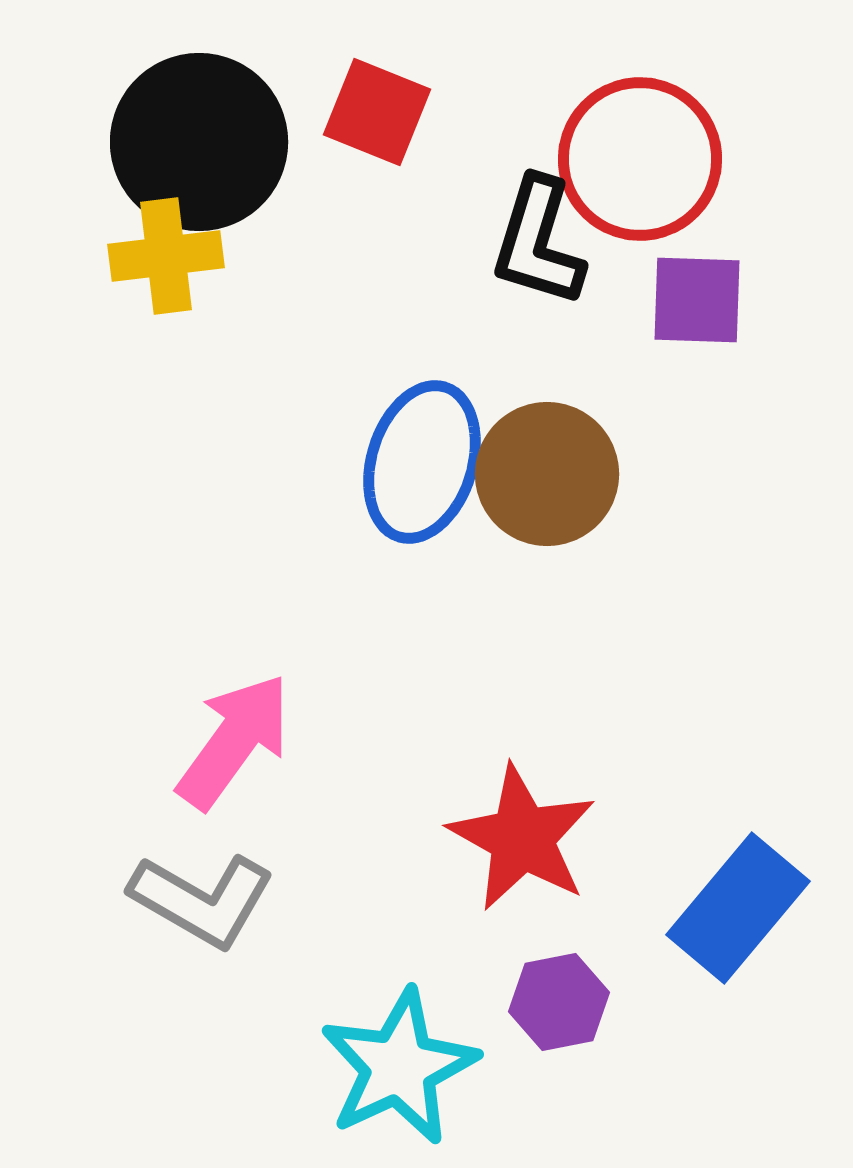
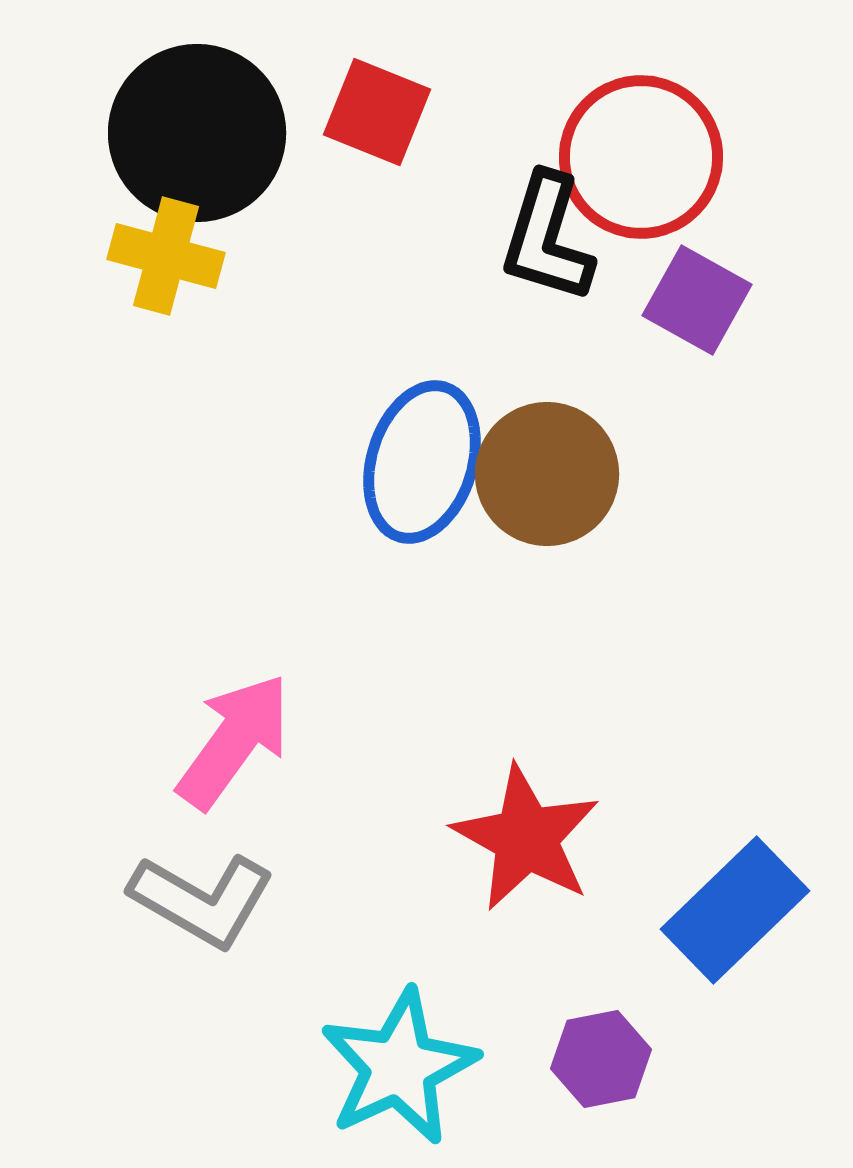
black circle: moved 2 px left, 9 px up
red circle: moved 1 px right, 2 px up
black L-shape: moved 9 px right, 4 px up
yellow cross: rotated 22 degrees clockwise
purple square: rotated 27 degrees clockwise
red star: moved 4 px right
blue rectangle: moved 3 px left, 2 px down; rotated 6 degrees clockwise
purple hexagon: moved 42 px right, 57 px down
